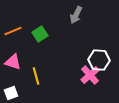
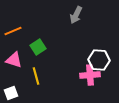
green square: moved 2 px left, 13 px down
pink triangle: moved 1 px right, 2 px up
pink cross: rotated 36 degrees clockwise
